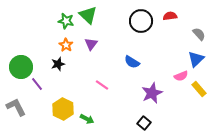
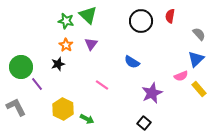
red semicircle: rotated 72 degrees counterclockwise
